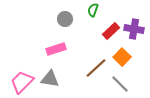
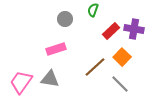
brown line: moved 1 px left, 1 px up
pink trapezoid: moved 1 px left; rotated 10 degrees counterclockwise
